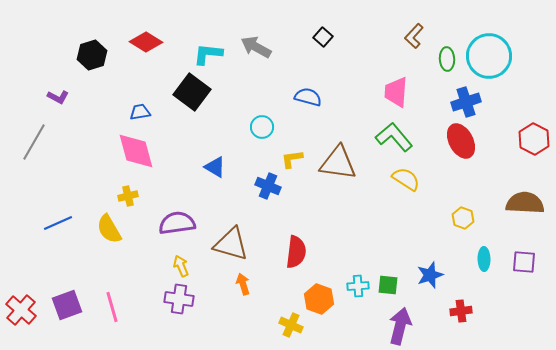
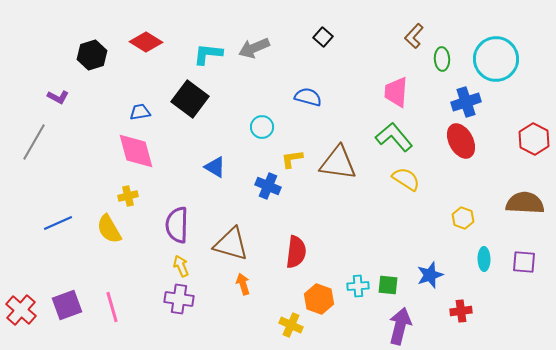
gray arrow at (256, 47): moved 2 px left, 1 px down; rotated 52 degrees counterclockwise
cyan circle at (489, 56): moved 7 px right, 3 px down
green ellipse at (447, 59): moved 5 px left
black square at (192, 92): moved 2 px left, 7 px down
purple semicircle at (177, 223): moved 2 px down; rotated 81 degrees counterclockwise
